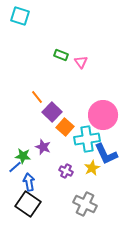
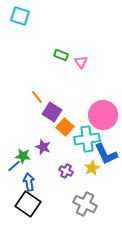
purple square: rotated 12 degrees counterclockwise
blue line: moved 1 px left, 1 px up
